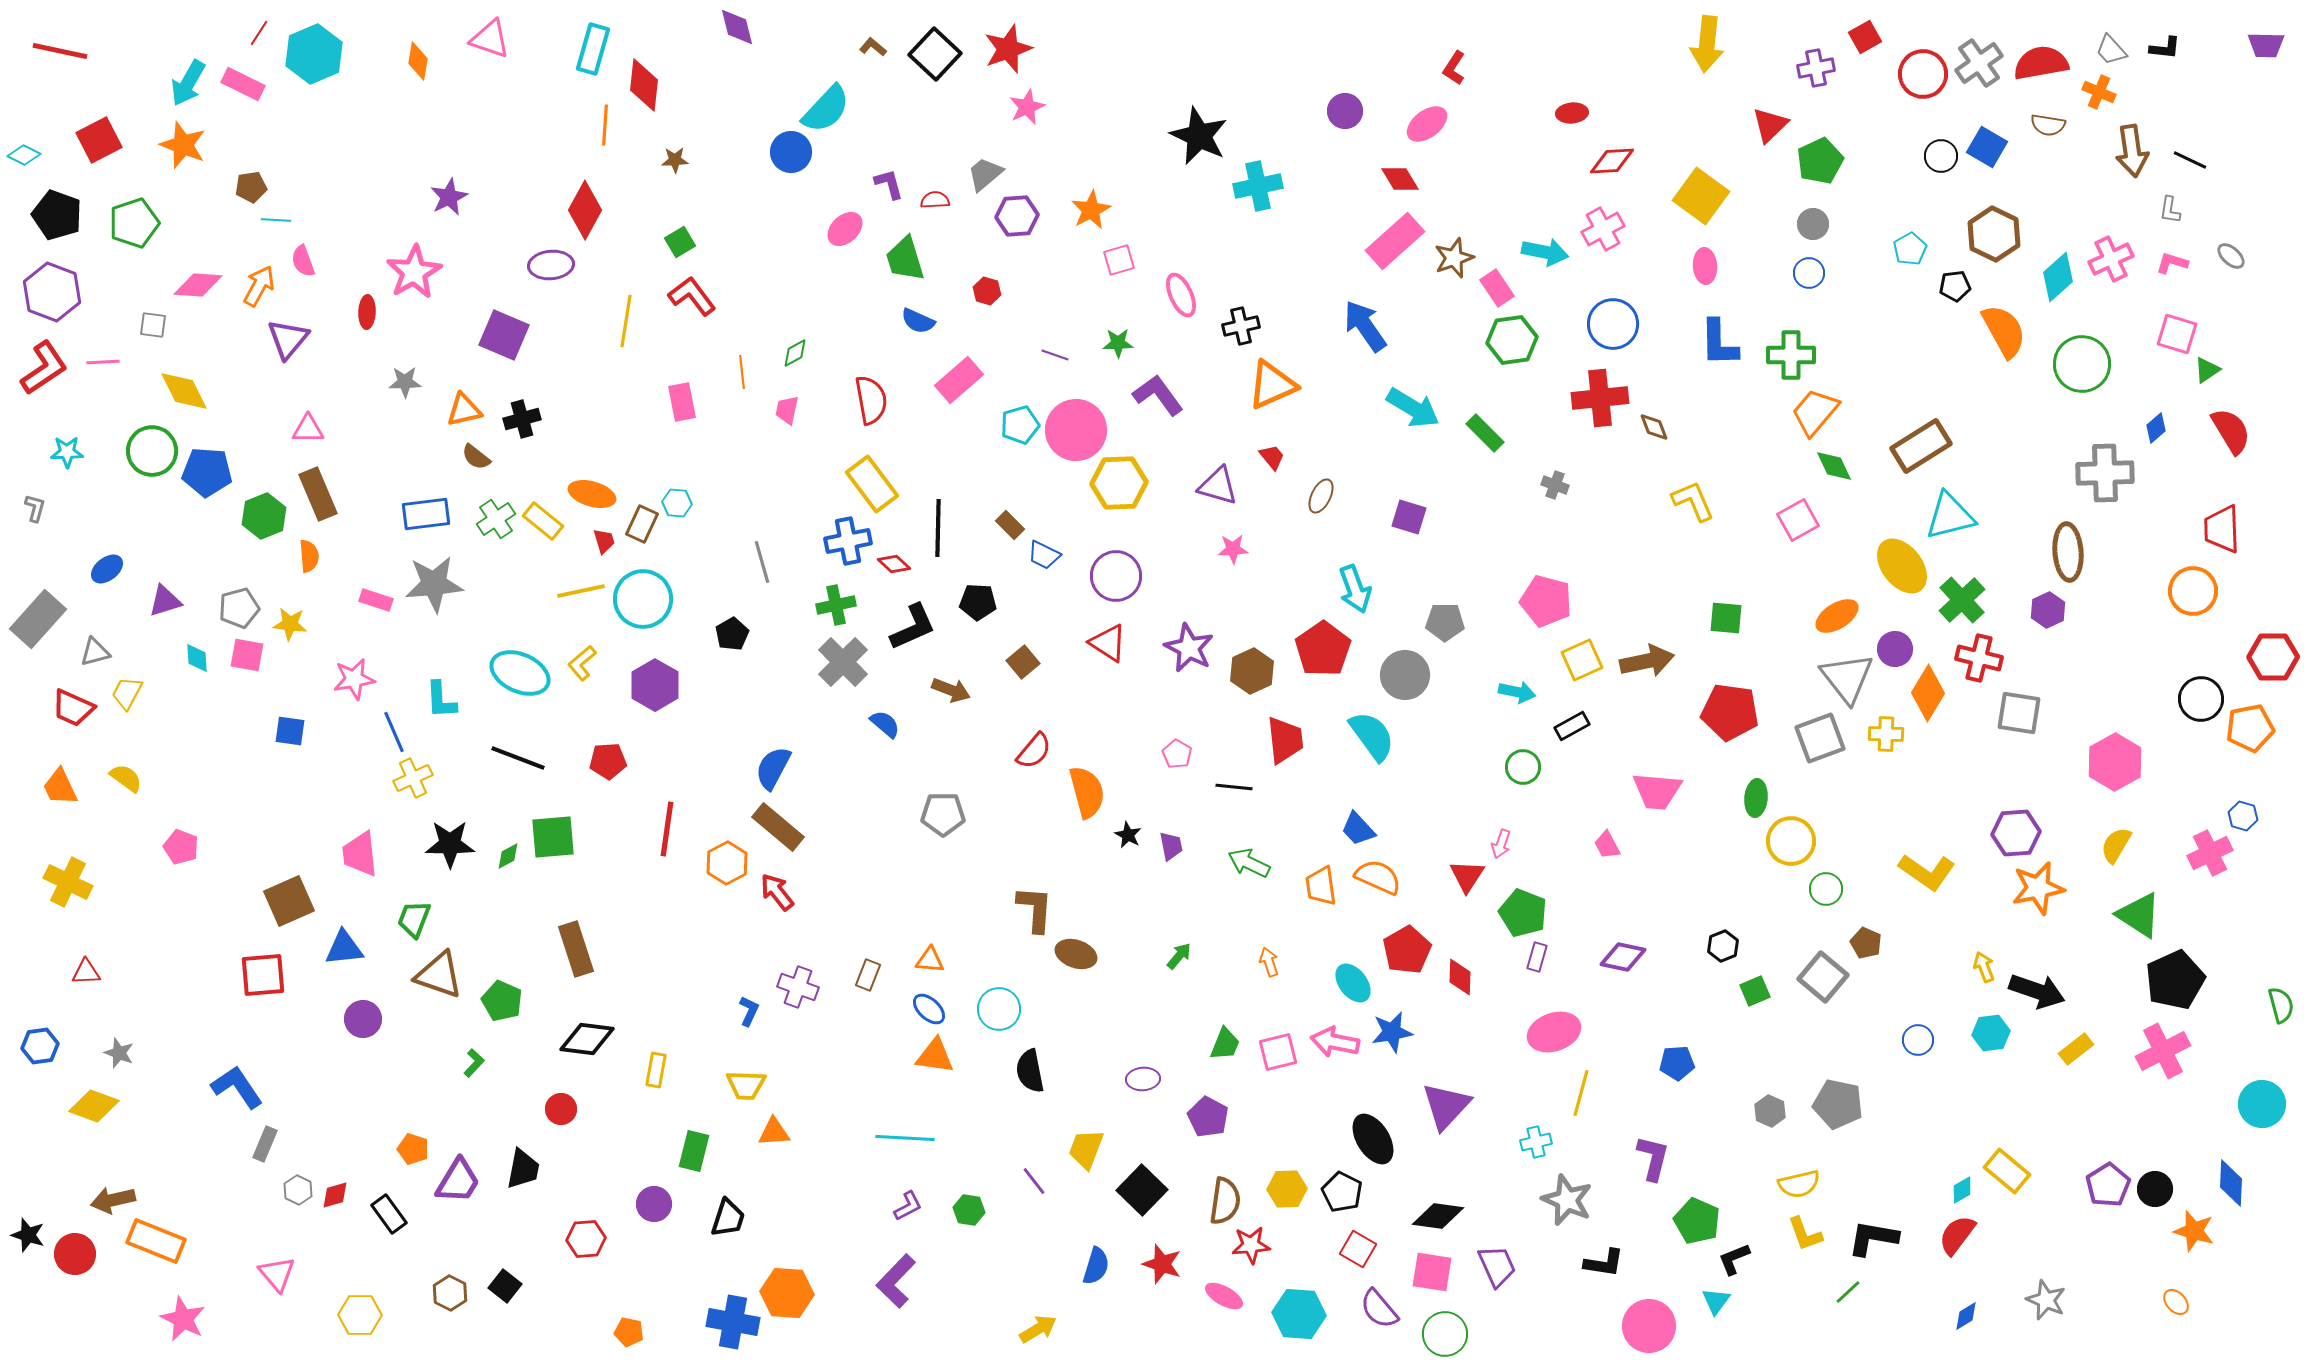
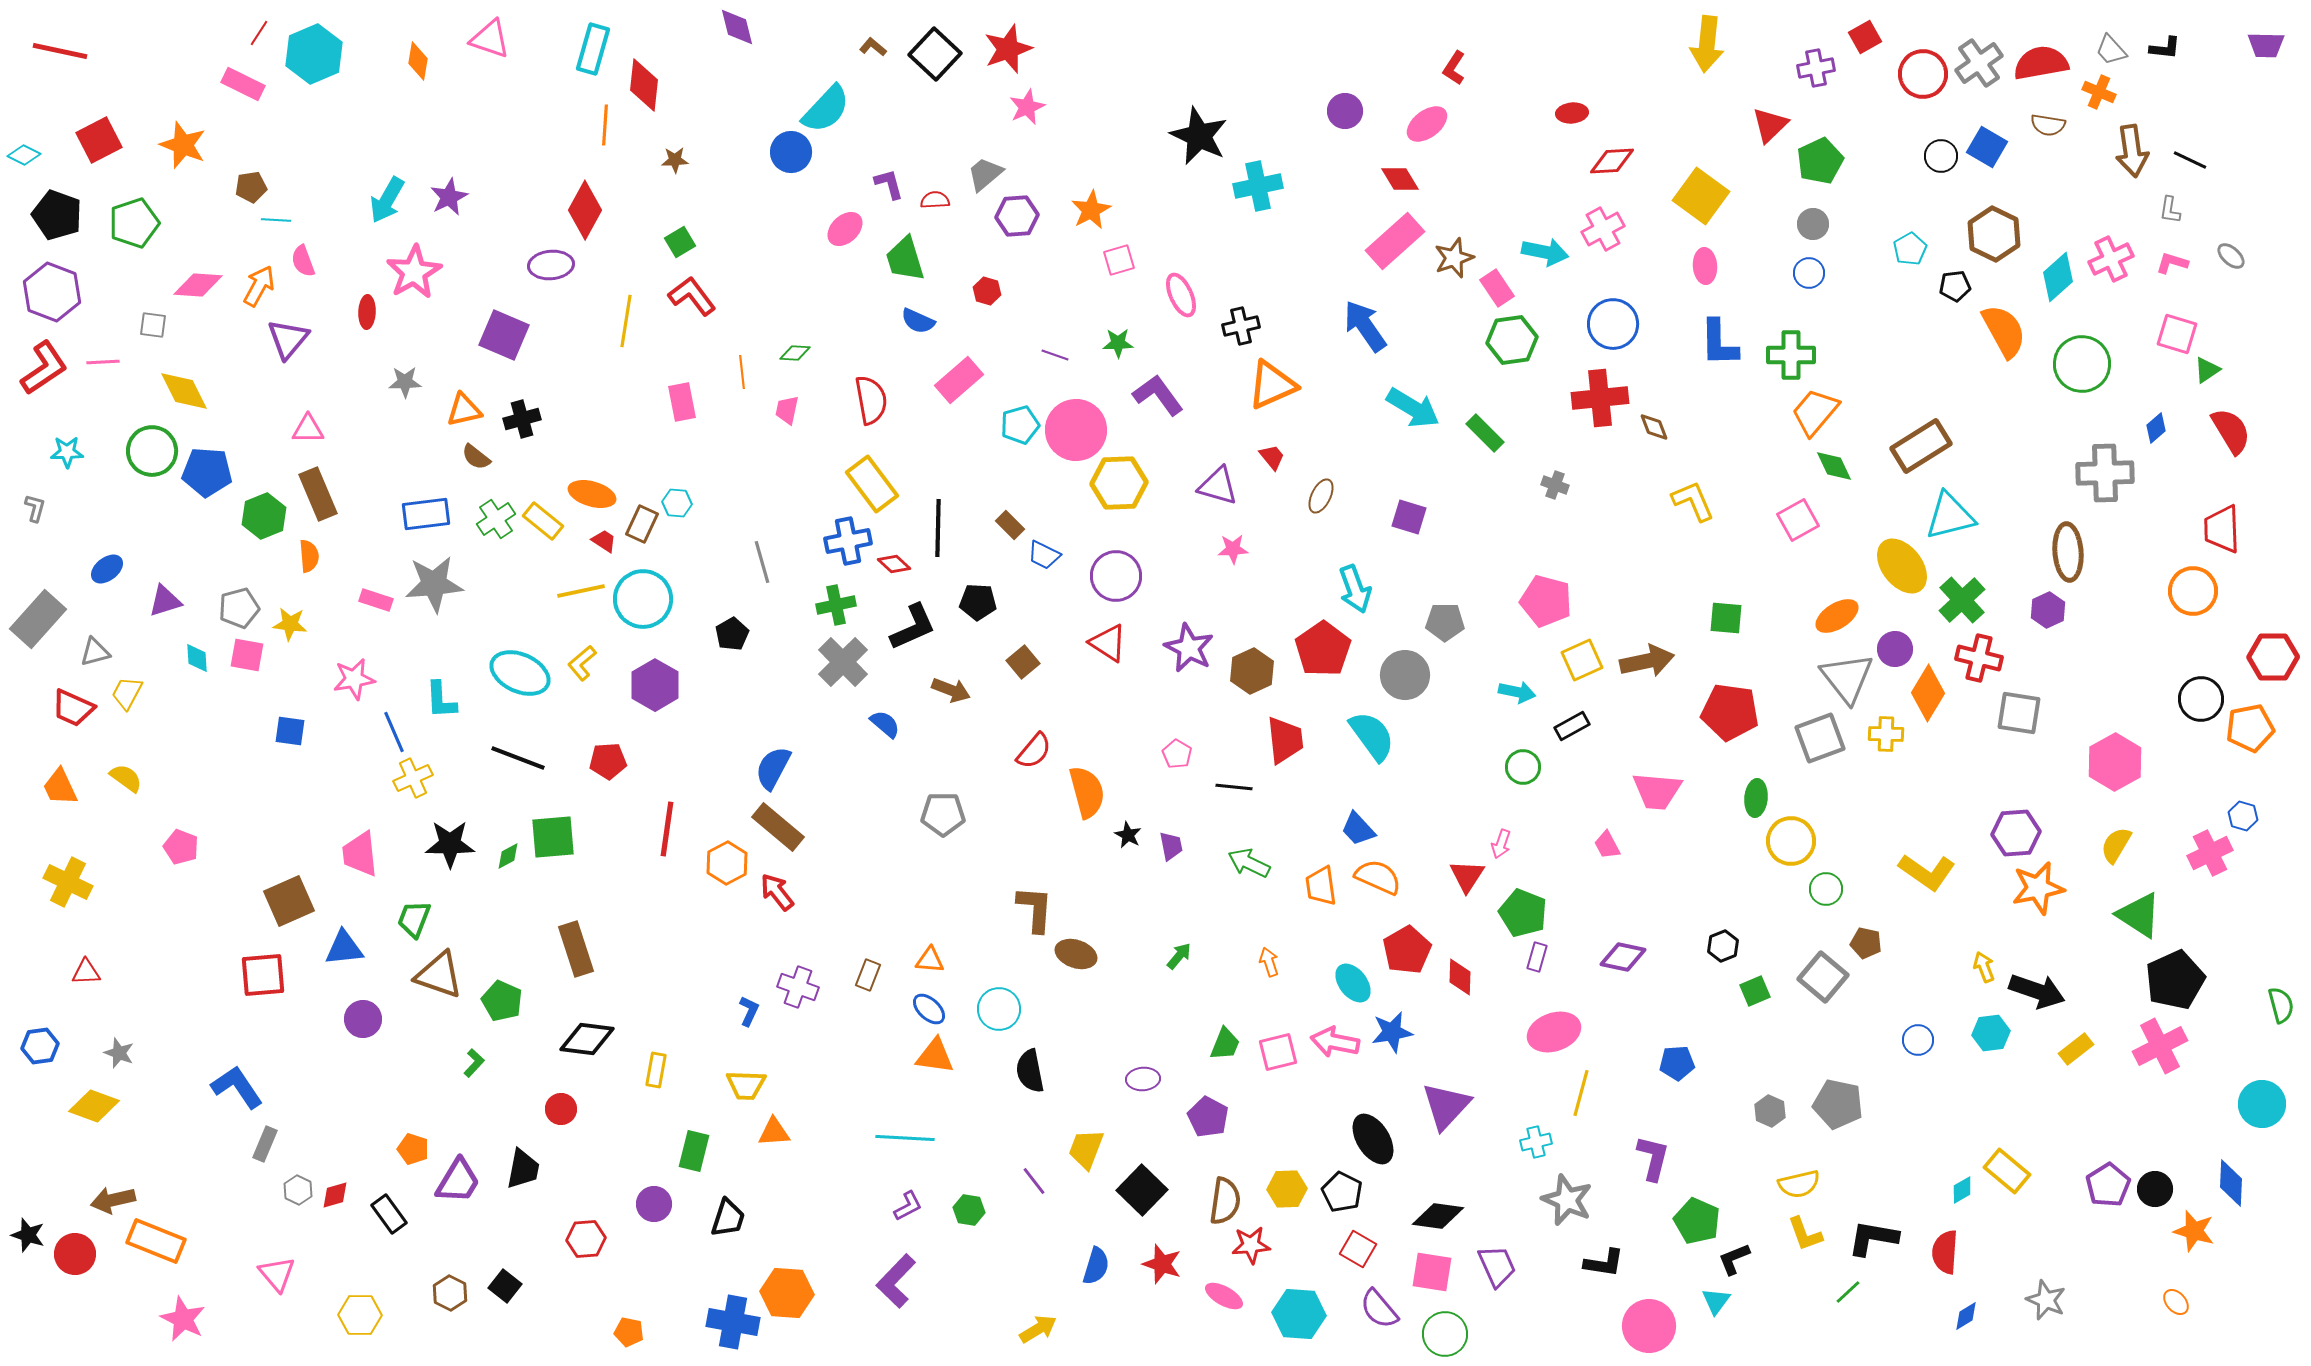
cyan arrow at (188, 83): moved 199 px right, 117 px down
green diamond at (795, 353): rotated 32 degrees clockwise
red trapezoid at (604, 541): rotated 40 degrees counterclockwise
brown pentagon at (1866, 943): rotated 12 degrees counterclockwise
pink cross at (2163, 1051): moved 3 px left, 5 px up
red semicircle at (1957, 1235): moved 12 px left, 17 px down; rotated 33 degrees counterclockwise
